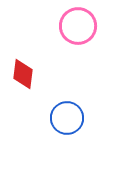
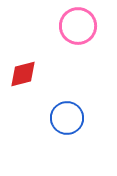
red diamond: rotated 68 degrees clockwise
